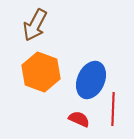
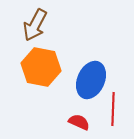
orange hexagon: moved 5 px up; rotated 9 degrees counterclockwise
red semicircle: moved 3 px down
